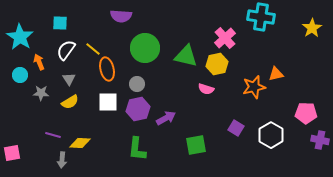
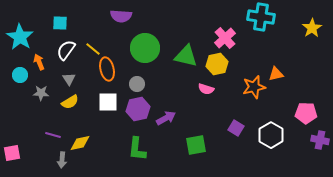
yellow diamond: rotated 15 degrees counterclockwise
